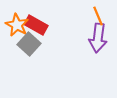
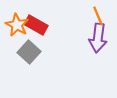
gray square: moved 8 px down
